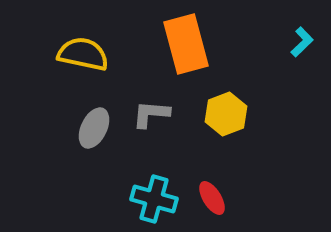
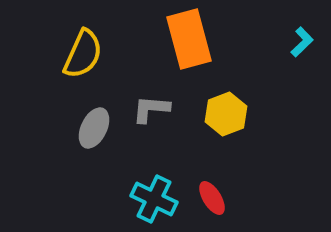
orange rectangle: moved 3 px right, 5 px up
yellow semicircle: rotated 102 degrees clockwise
gray L-shape: moved 5 px up
cyan cross: rotated 9 degrees clockwise
